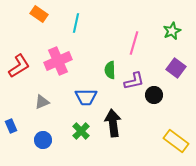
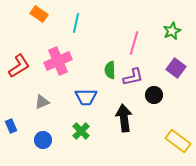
purple L-shape: moved 1 px left, 4 px up
black arrow: moved 11 px right, 5 px up
yellow rectangle: moved 2 px right
